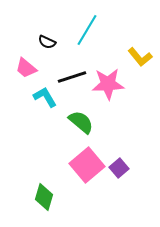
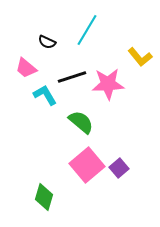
cyan L-shape: moved 2 px up
